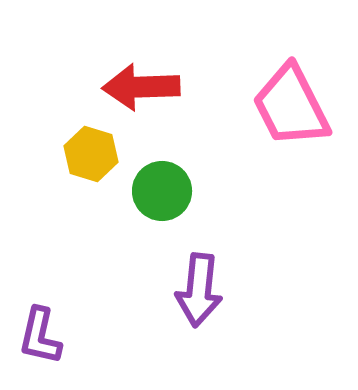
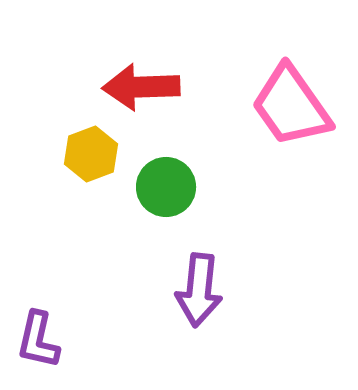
pink trapezoid: rotated 8 degrees counterclockwise
yellow hexagon: rotated 22 degrees clockwise
green circle: moved 4 px right, 4 px up
purple L-shape: moved 2 px left, 4 px down
